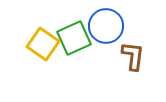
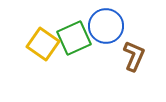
brown L-shape: moved 1 px right; rotated 16 degrees clockwise
